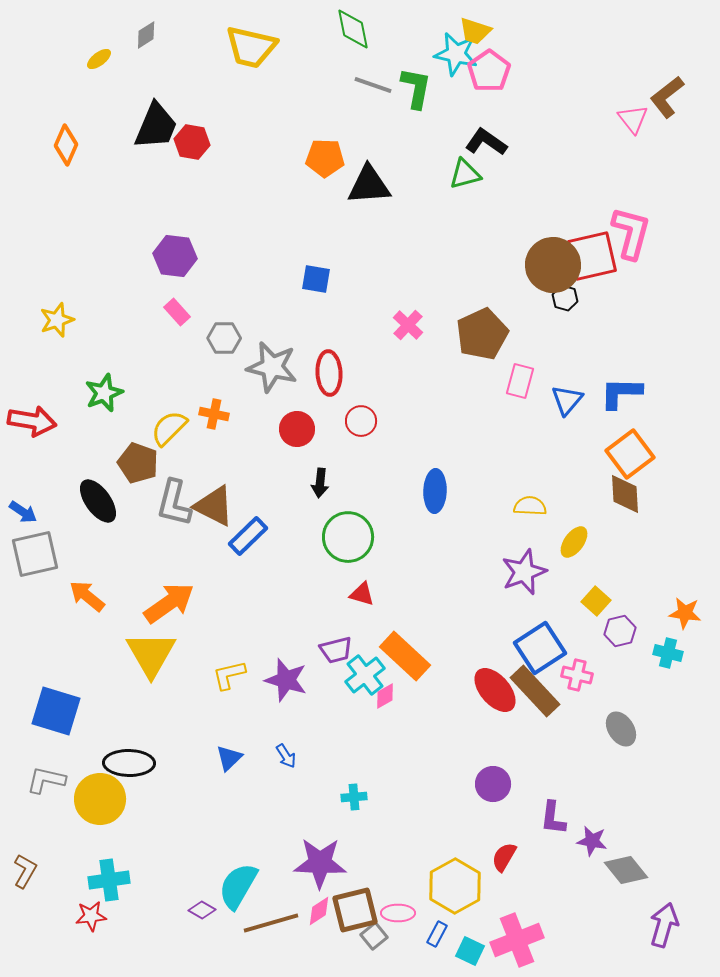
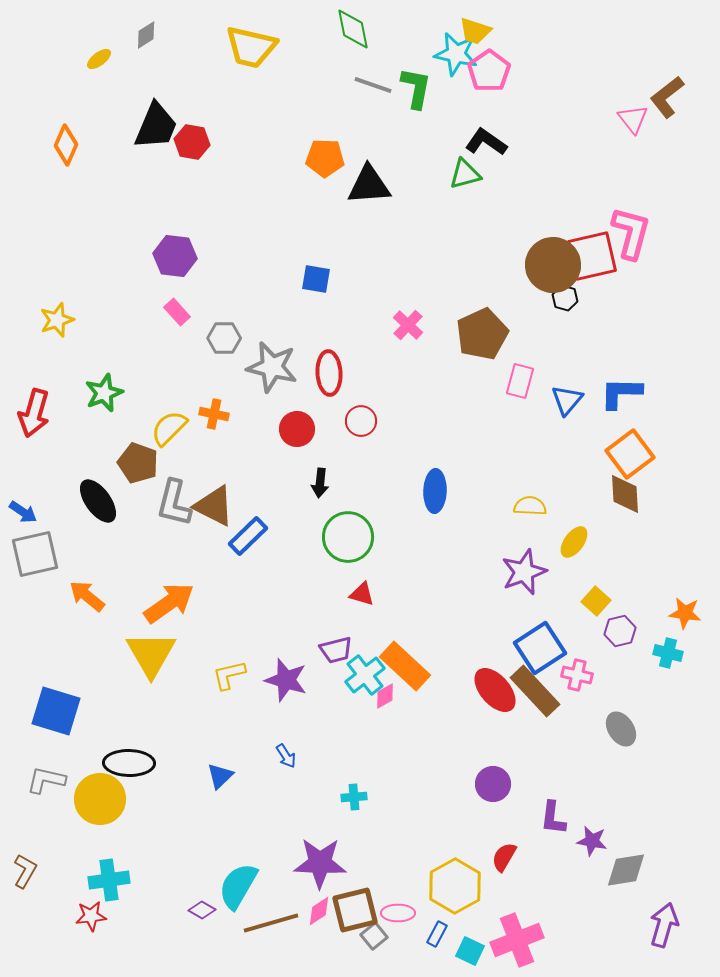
red arrow at (32, 421): moved 2 px right, 8 px up; rotated 96 degrees clockwise
orange rectangle at (405, 656): moved 10 px down
blue triangle at (229, 758): moved 9 px left, 18 px down
gray diamond at (626, 870): rotated 60 degrees counterclockwise
